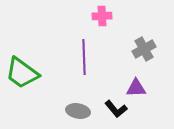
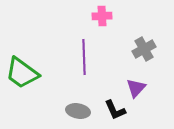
purple triangle: rotated 45 degrees counterclockwise
black L-shape: moved 1 px left, 1 px down; rotated 15 degrees clockwise
